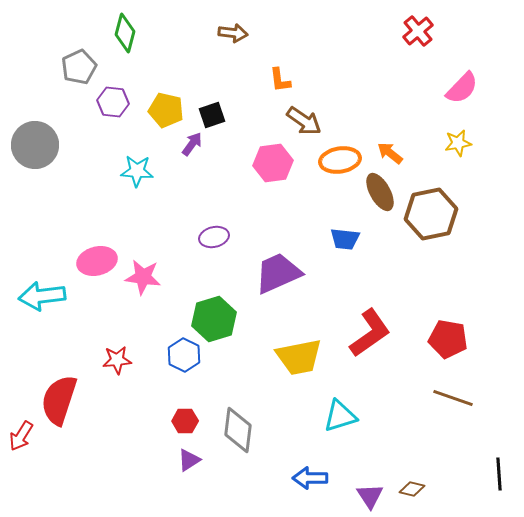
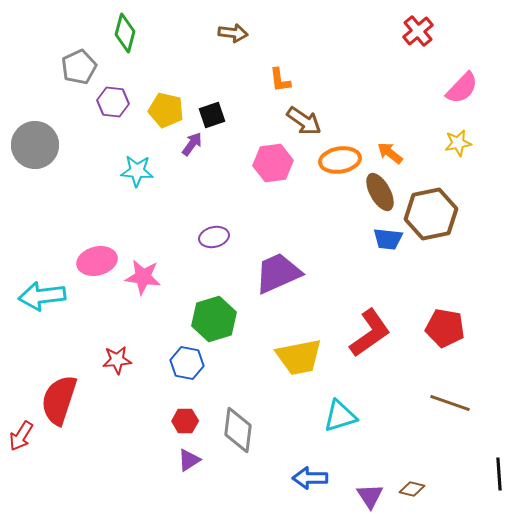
blue trapezoid at (345, 239): moved 43 px right
red pentagon at (448, 339): moved 3 px left, 11 px up
blue hexagon at (184, 355): moved 3 px right, 8 px down; rotated 16 degrees counterclockwise
brown line at (453, 398): moved 3 px left, 5 px down
